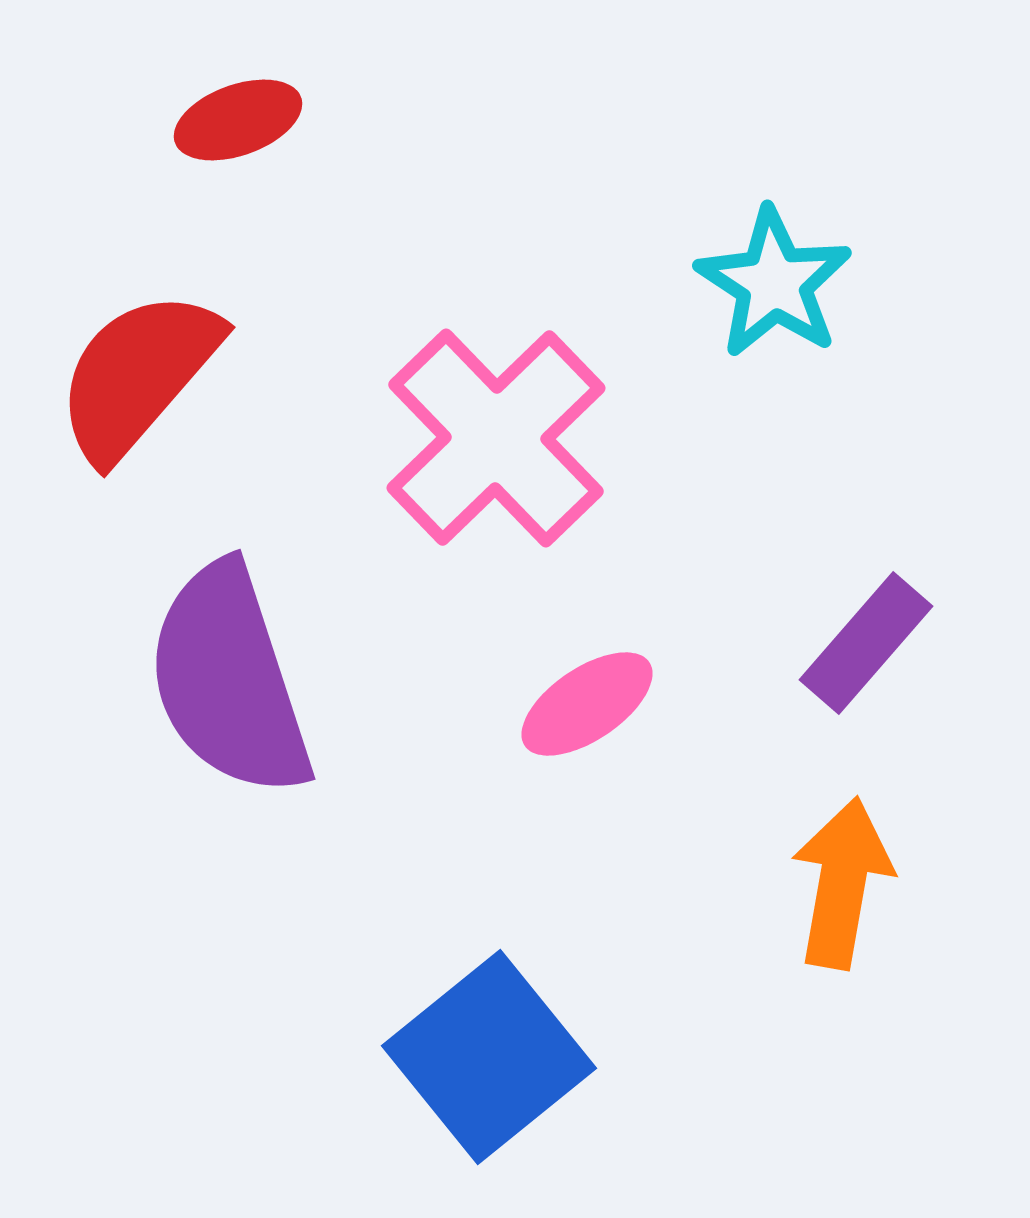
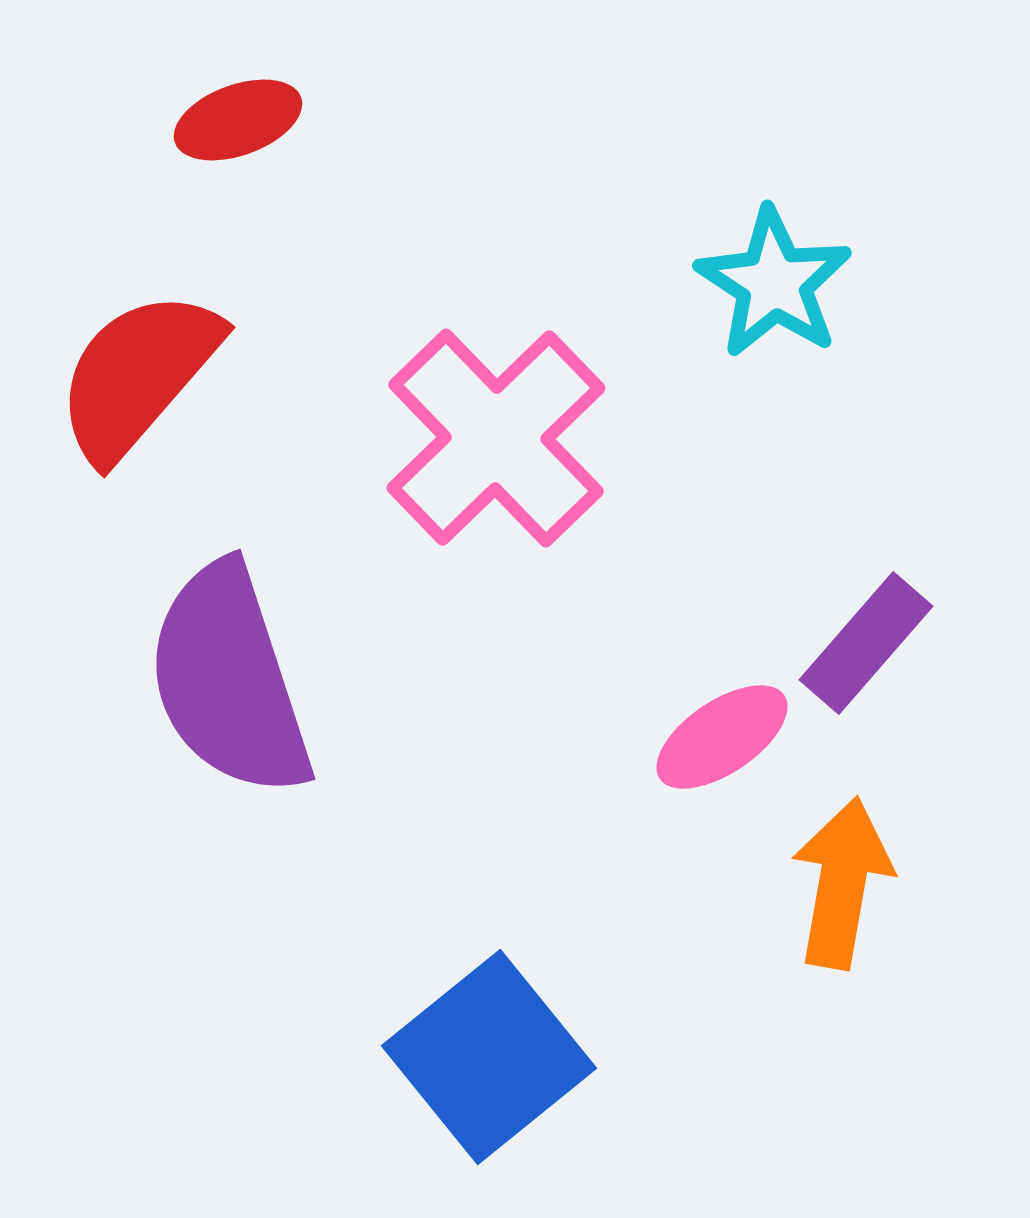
pink ellipse: moved 135 px right, 33 px down
